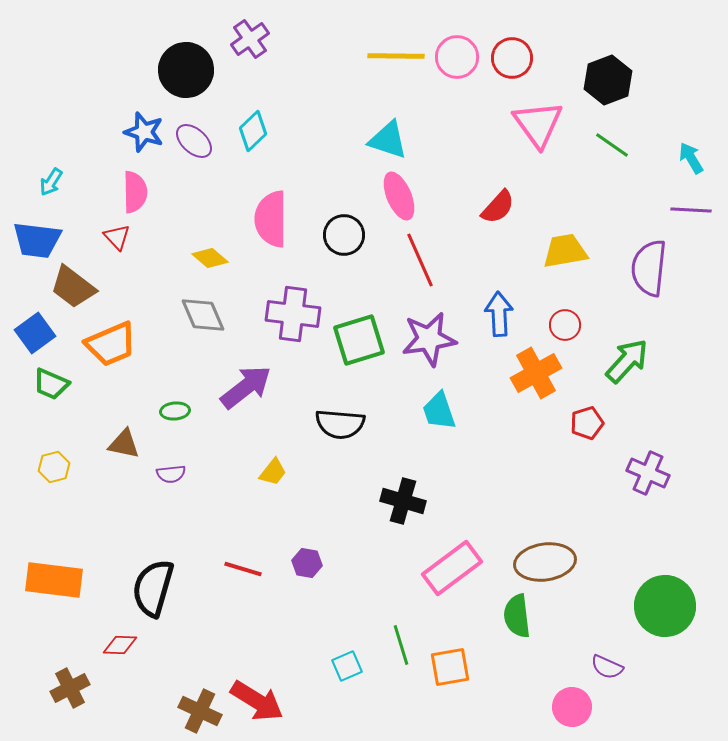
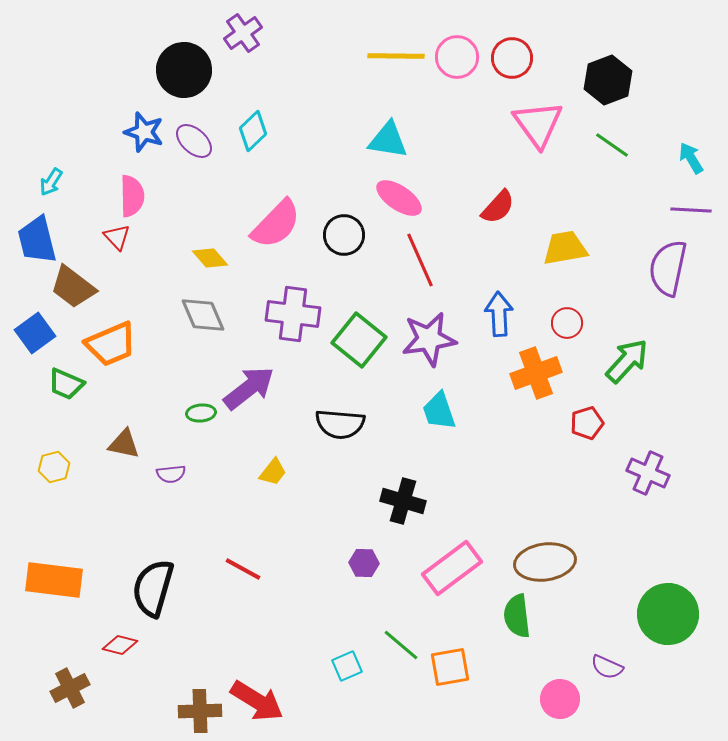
purple cross at (250, 39): moved 7 px left, 6 px up
black circle at (186, 70): moved 2 px left
cyan triangle at (388, 140): rotated 9 degrees counterclockwise
pink semicircle at (135, 192): moved 3 px left, 4 px down
pink ellipse at (399, 196): moved 2 px down; rotated 33 degrees counterclockwise
pink semicircle at (271, 219): moved 5 px right, 5 px down; rotated 136 degrees counterclockwise
blue trapezoid at (37, 240): rotated 69 degrees clockwise
yellow trapezoid at (565, 251): moved 3 px up
yellow diamond at (210, 258): rotated 9 degrees clockwise
purple semicircle at (649, 268): moved 19 px right; rotated 6 degrees clockwise
red circle at (565, 325): moved 2 px right, 2 px up
green square at (359, 340): rotated 34 degrees counterclockwise
orange cross at (536, 373): rotated 9 degrees clockwise
green trapezoid at (51, 384): moved 15 px right
purple arrow at (246, 387): moved 3 px right, 1 px down
green ellipse at (175, 411): moved 26 px right, 2 px down
purple hexagon at (307, 563): moved 57 px right; rotated 8 degrees counterclockwise
red line at (243, 569): rotated 12 degrees clockwise
green circle at (665, 606): moved 3 px right, 8 px down
red diamond at (120, 645): rotated 12 degrees clockwise
green line at (401, 645): rotated 33 degrees counterclockwise
pink circle at (572, 707): moved 12 px left, 8 px up
brown cross at (200, 711): rotated 27 degrees counterclockwise
